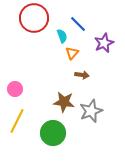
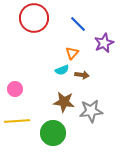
cyan semicircle: moved 34 px down; rotated 88 degrees clockwise
gray star: rotated 15 degrees clockwise
yellow line: rotated 60 degrees clockwise
